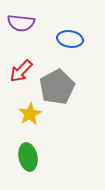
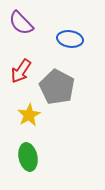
purple semicircle: rotated 40 degrees clockwise
red arrow: rotated 10 degrees counterclockwise
gray pentagon: rotated 16 degrees counterclockwise
yellow star: moved 1 px left, 1 px down
